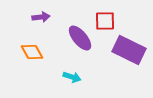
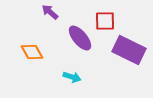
purple arrow: moved 9 px right, 5 px up; rotated 132 degrees counterclockwise
